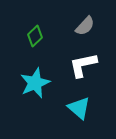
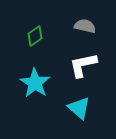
gray semicircle: rotated 120 degrees counterclockwise
green diamond: rotated 10 degrees clockwise
cyan star: rotated 16 degrees counterclockwise
